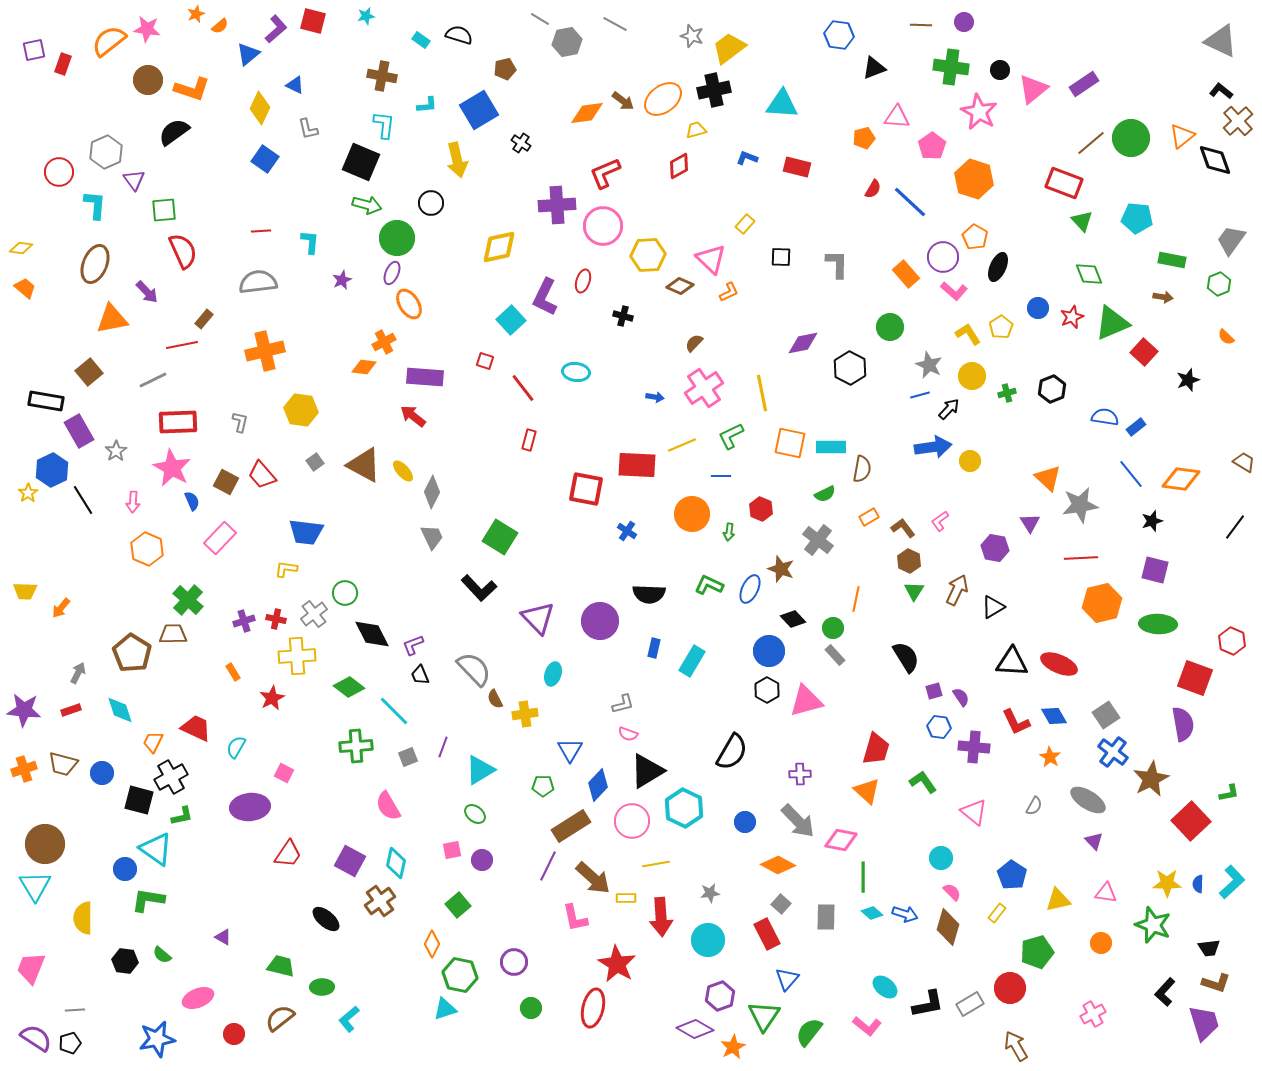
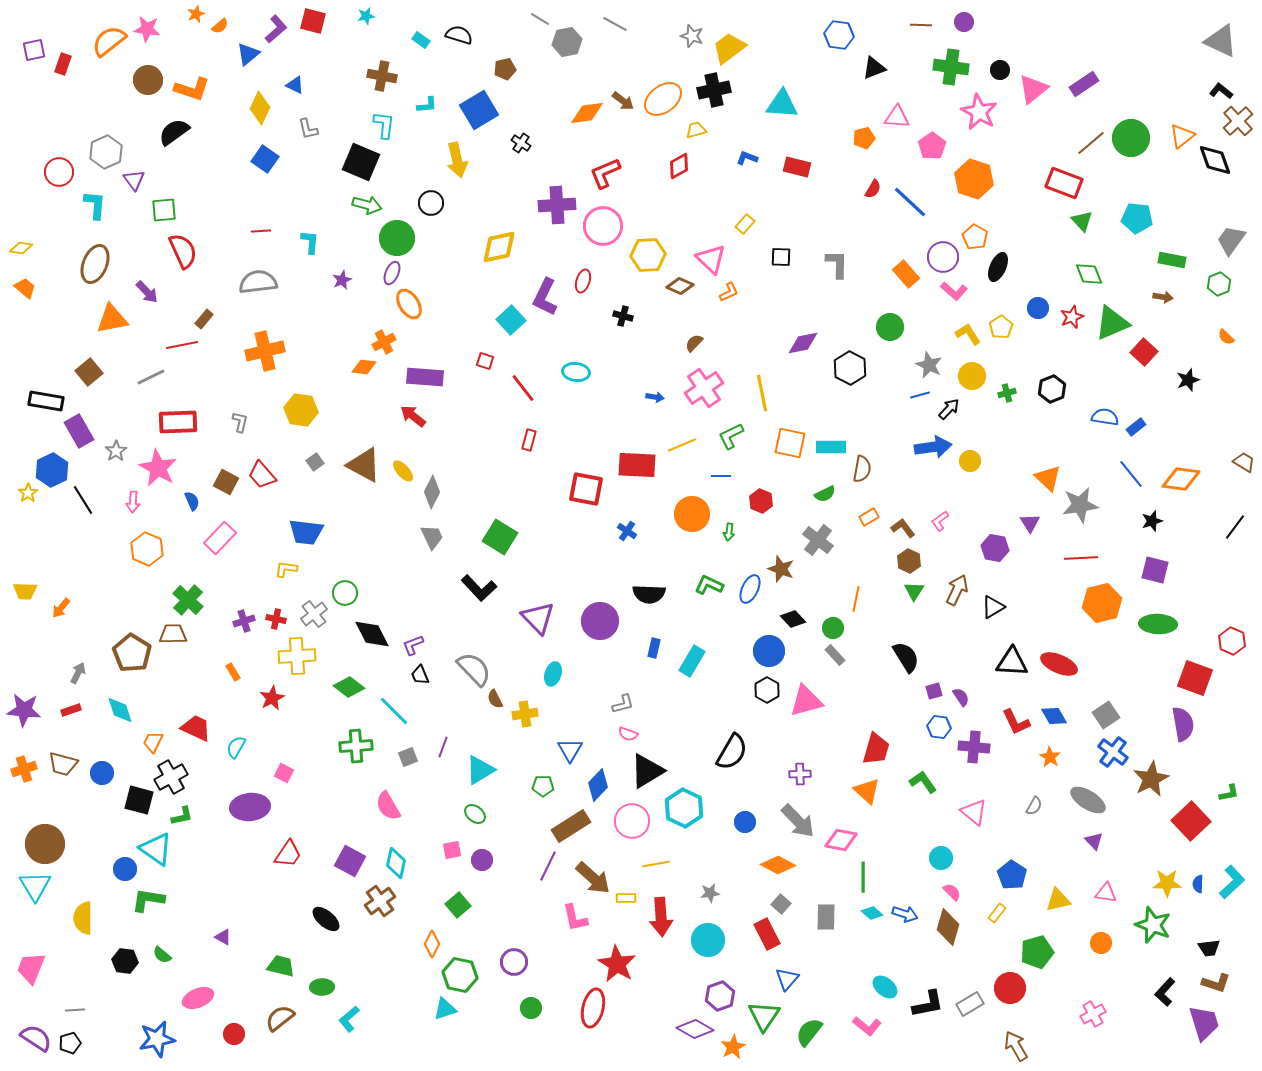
gray line at (153, 380): moved 2 px left, 3 px up
pink star at (172, 468): moved 14 px left
red hexagon at (761, 509): moved 8 px up
